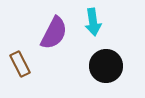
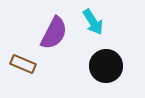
cyan arrow: rotated 24 degrees counterclockwise
brown rectangle: moved 3 px right; rotated 40 degrees counterclockwise
